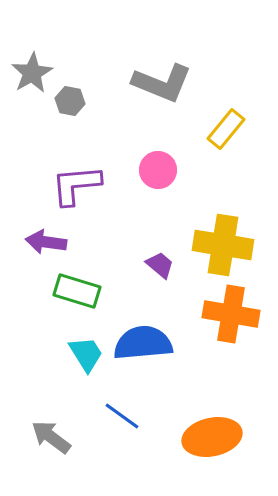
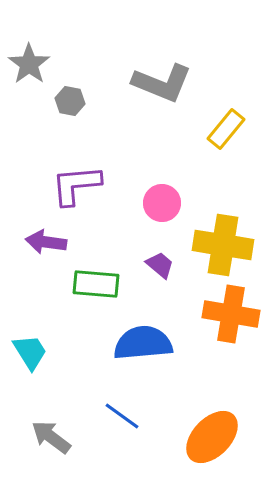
gray star: moved 3 px left, 9 px up; rotated 6 degrees counterclockwise
pink circle: moved 4 px right, 33 px down
green rectangle: moved 19 px right, 7 px up; rotated 12 degrees counterclockwise
cyan trapezoid: moved 56 px left, 2 px up
orange ellipse: rotated 34 degrees counterclockwise
